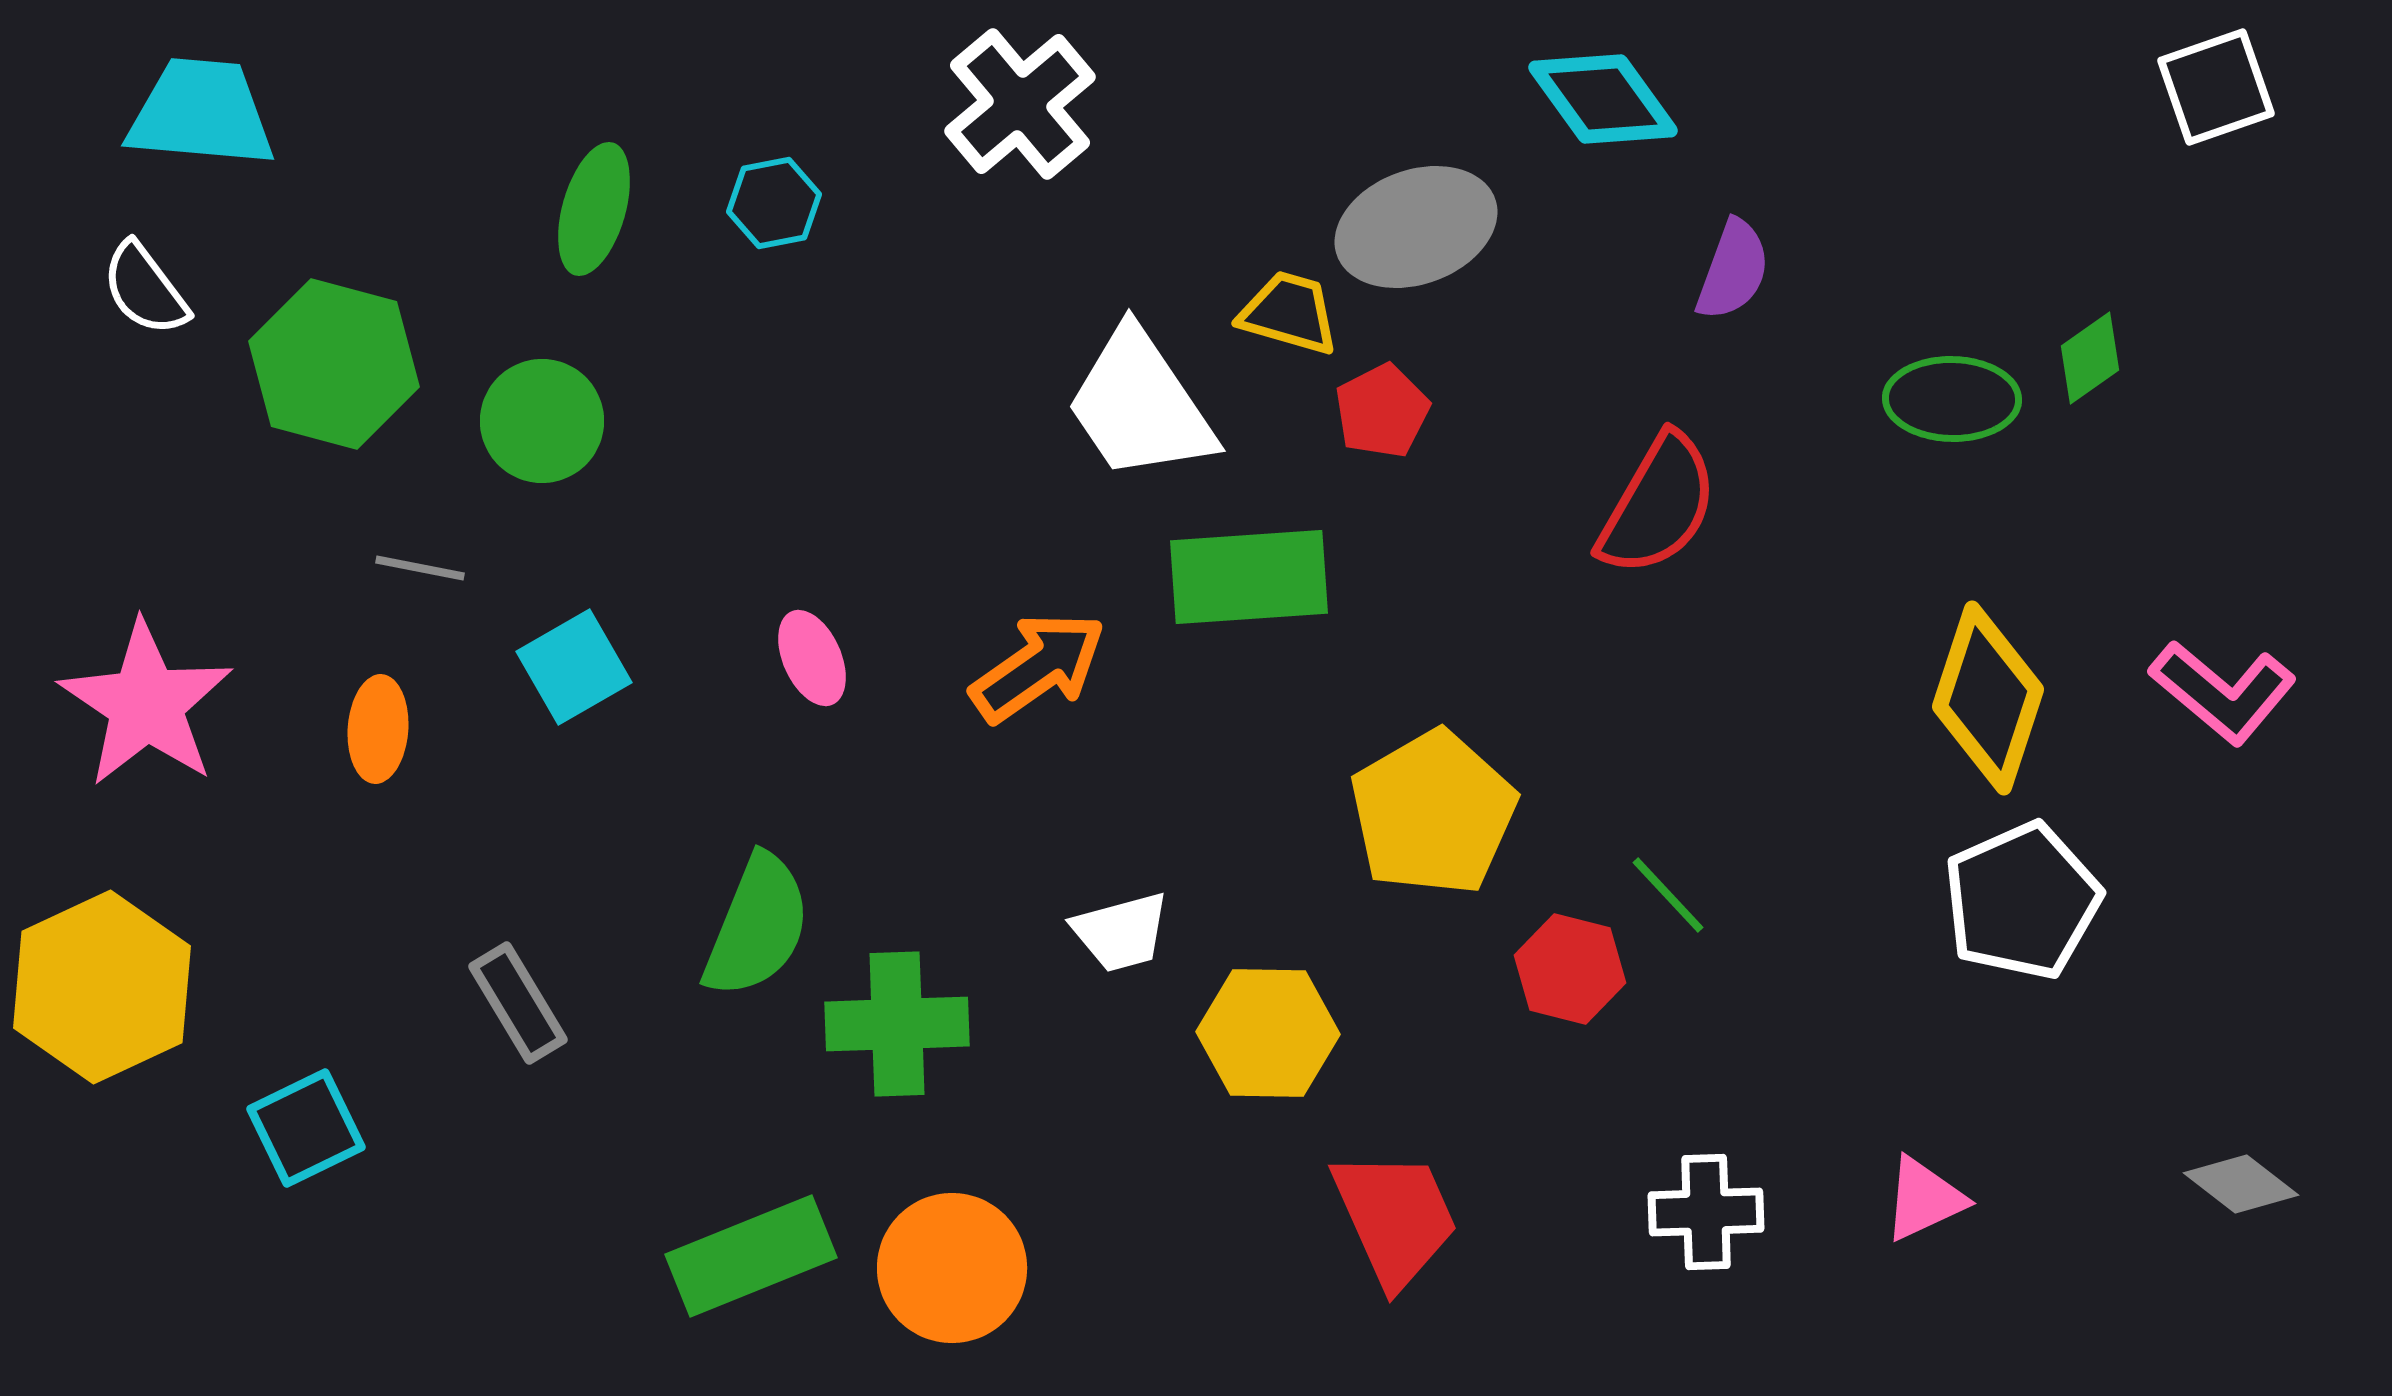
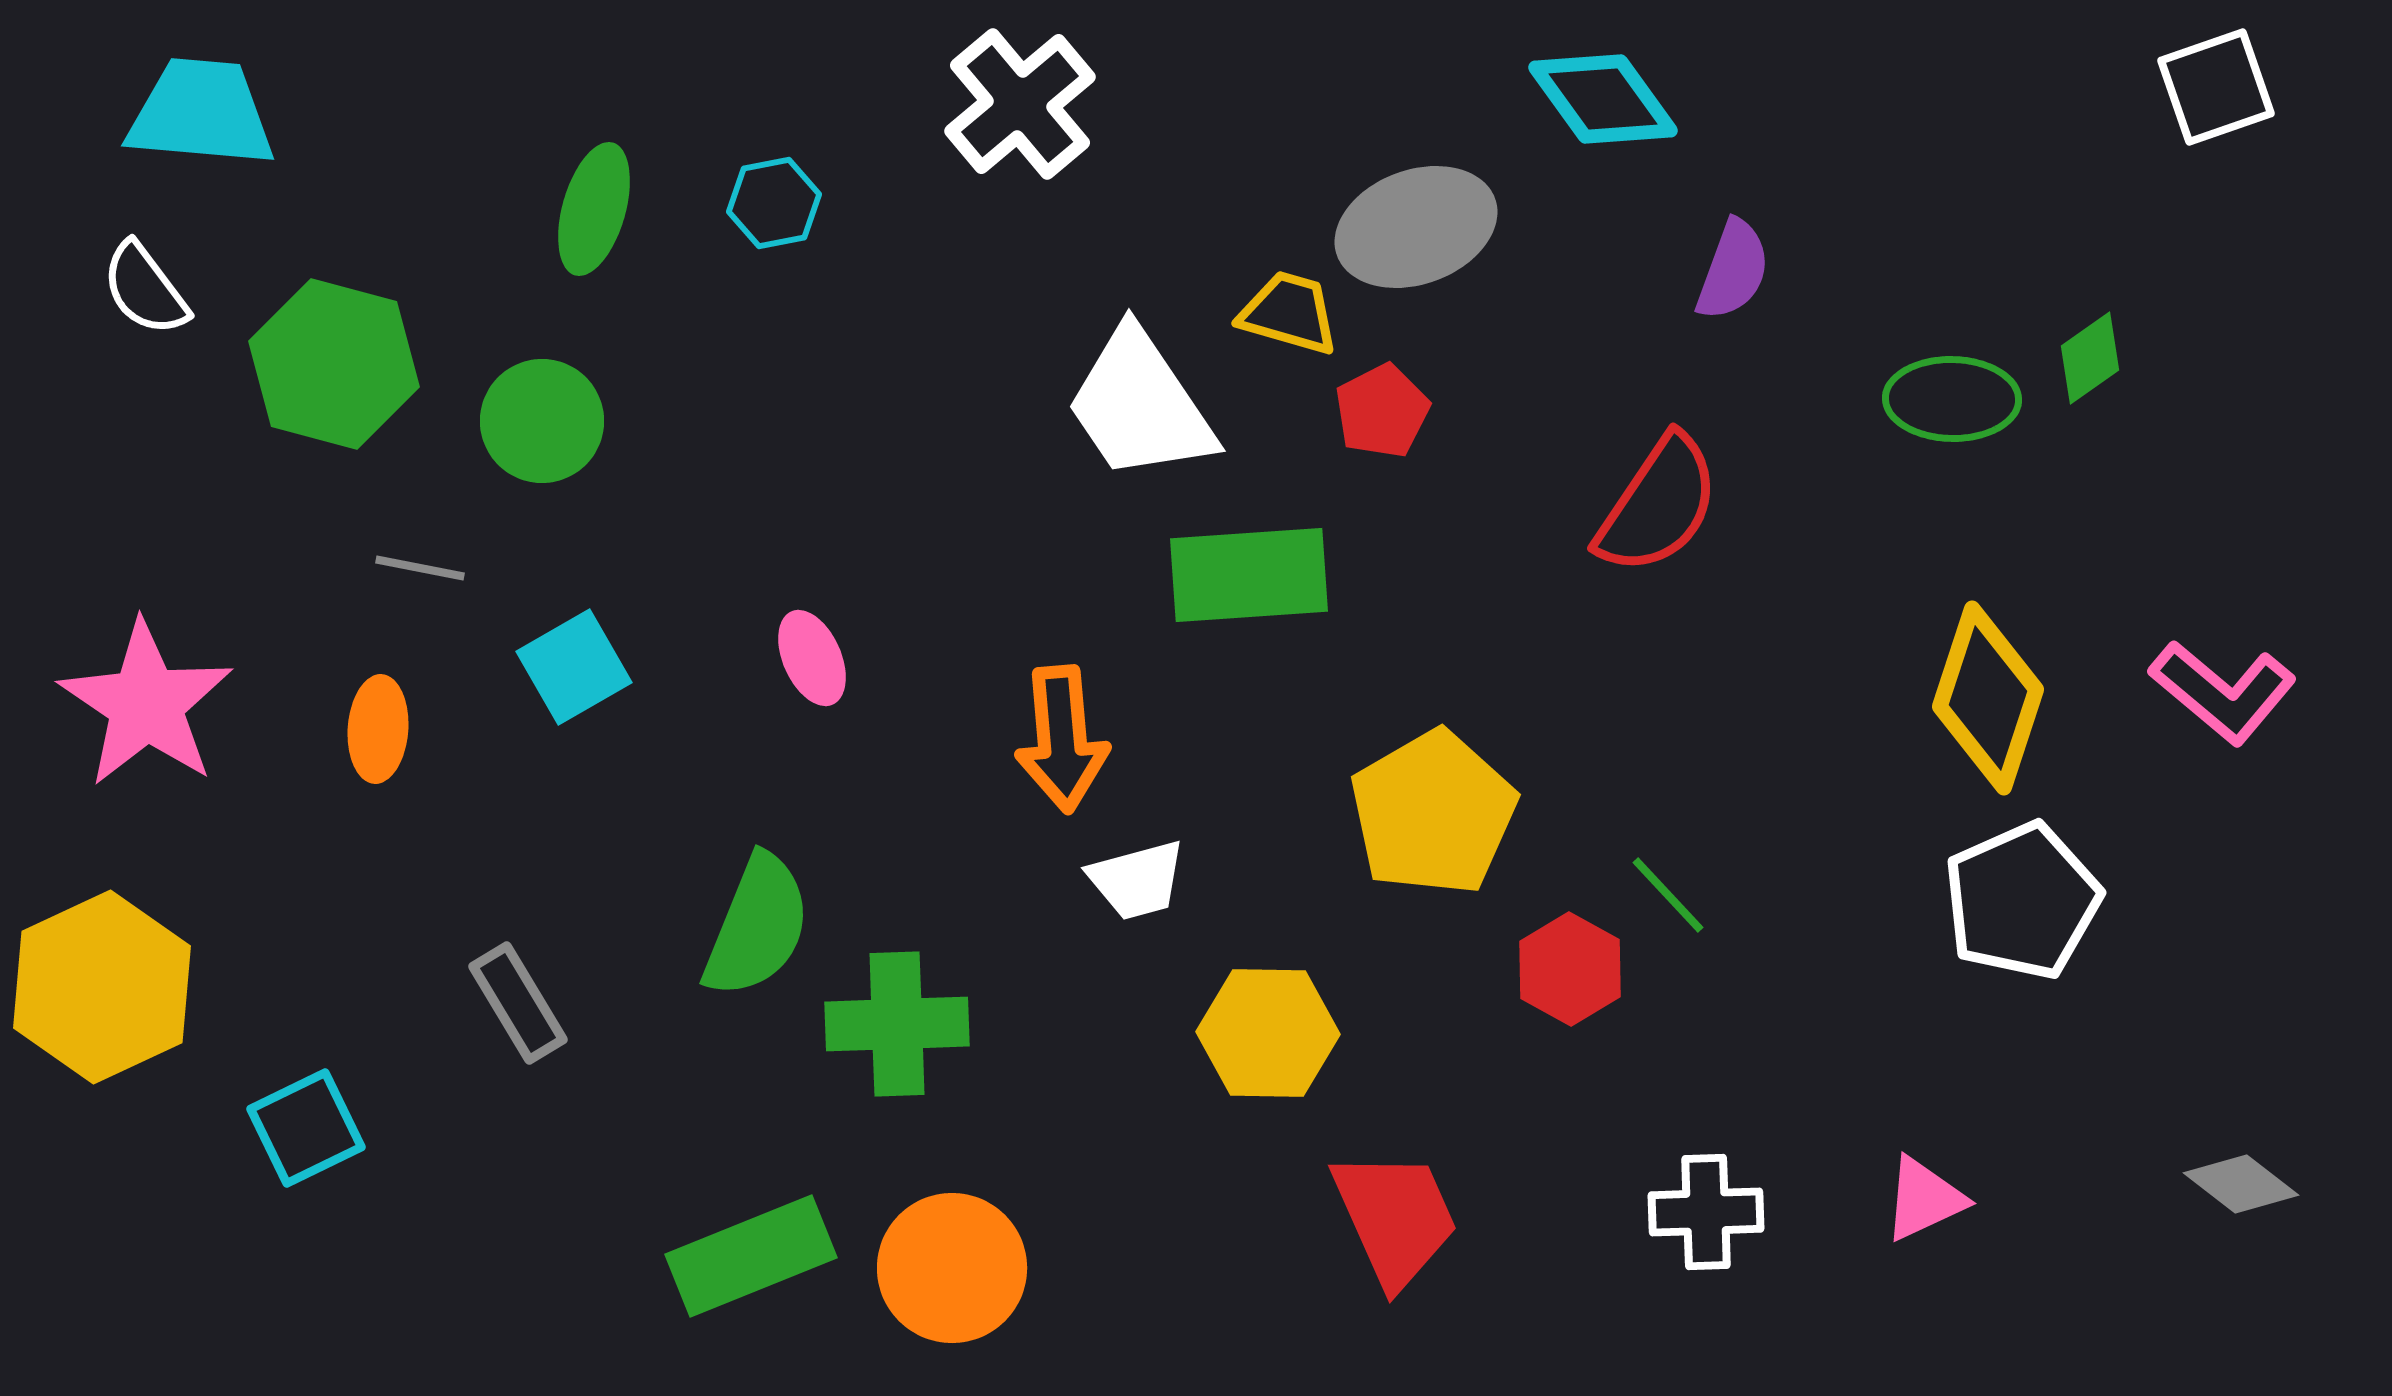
red semicircle at (1658, 505): rotated 4 degrees clockwise
green rectangle at (1249, 577): moved 2 px up
orange arrow at (1038, 667): moved 24 px right, 72 px down; rotated 120 degrees clockwise
white trapezoid at (1121, 932): moved 16 px right, 52 px up
red hexagon at (1570, 969): rotated 15 degrees clockwise
